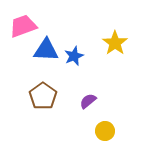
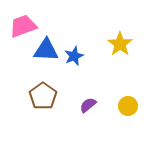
yellow star: moved 5 px right, 1 px down
purple semicircle: moved 4 px down
yellow circle: moved 23 px right, 25 px up
